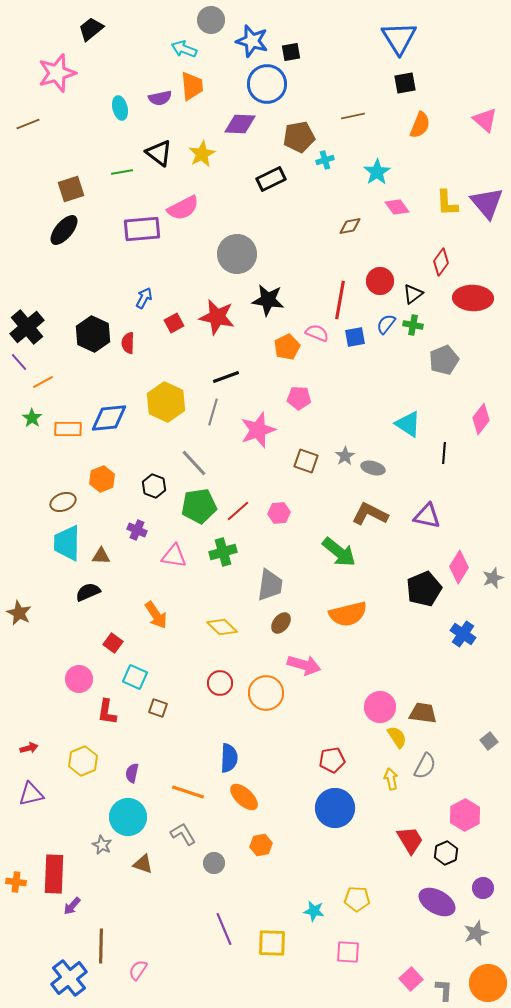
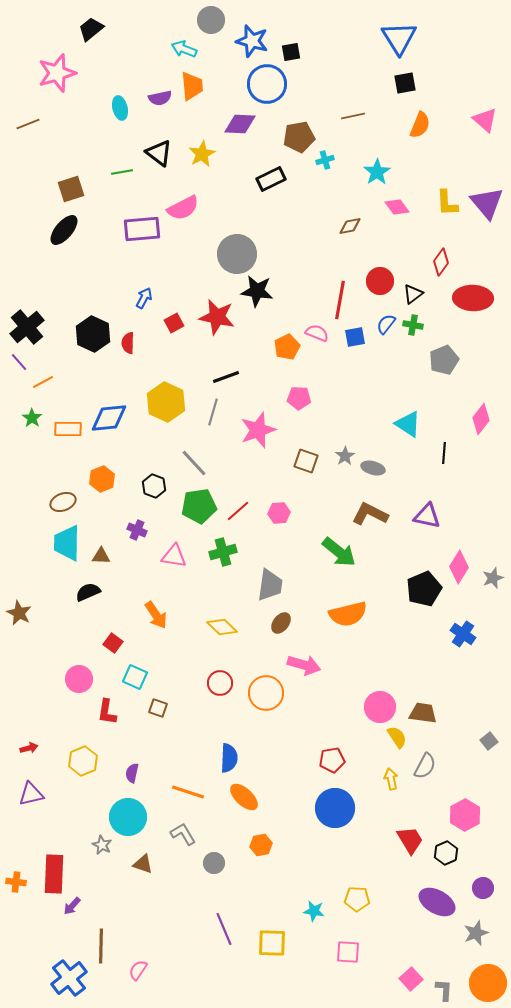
black star at (268, 300): moved 11 px left, 9 px up
